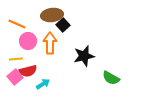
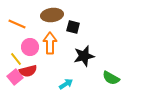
black square: moved 10 px right, 2 px down; rotated 32 degrees counterclockwise
pink circle: moved 2 px right, 6 px down
yellow line: rotated 56 degrees clockwise
cyan arrow: moved 23 px right
